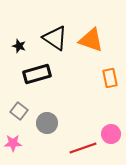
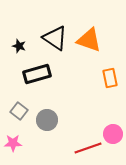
orange triangle: moved 2 px left
gray circle: moved 3 px up
pink circle: moved 2 px right
red line: moved 5 px right
